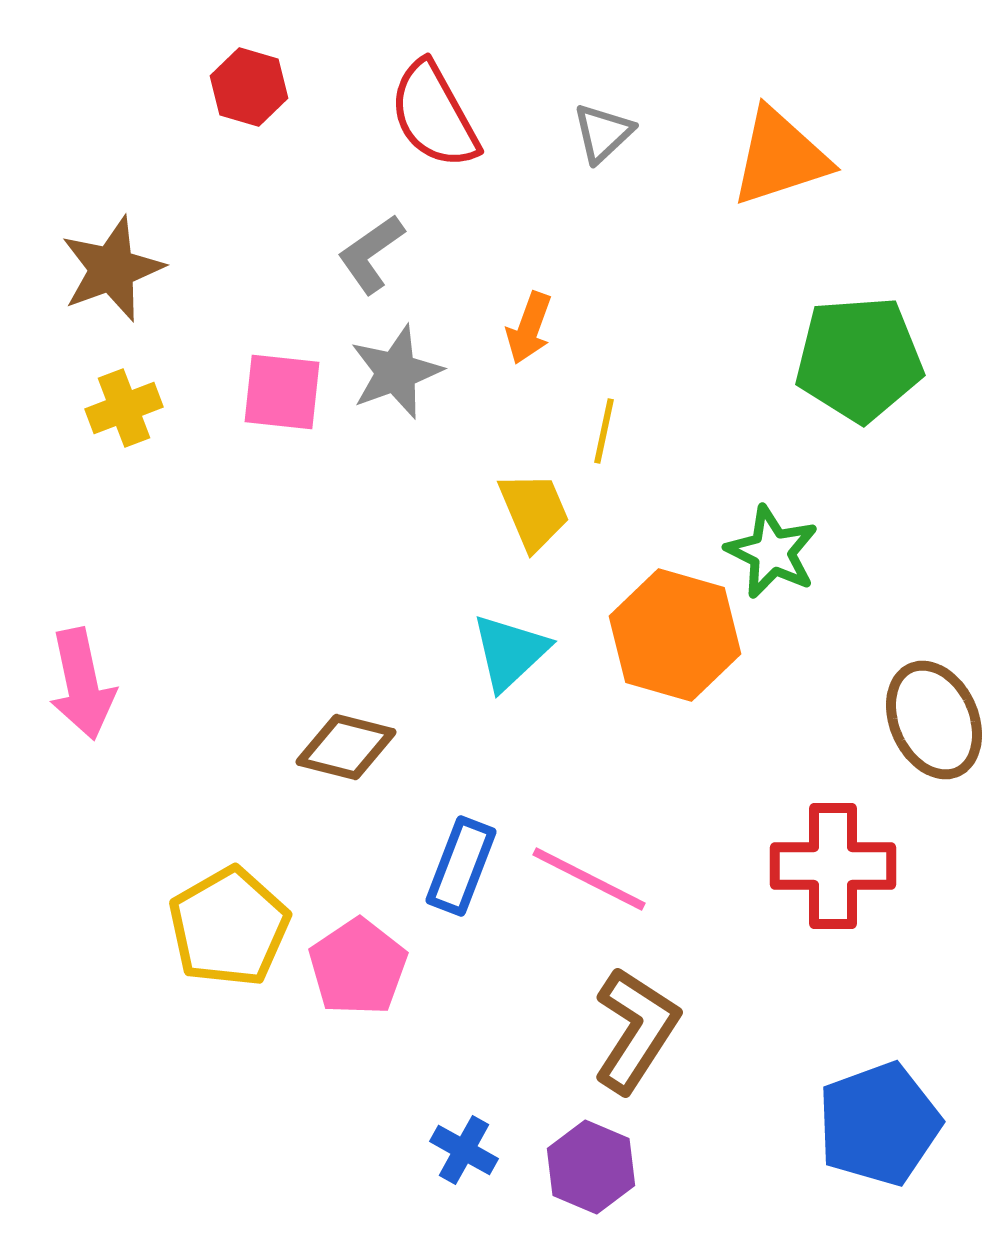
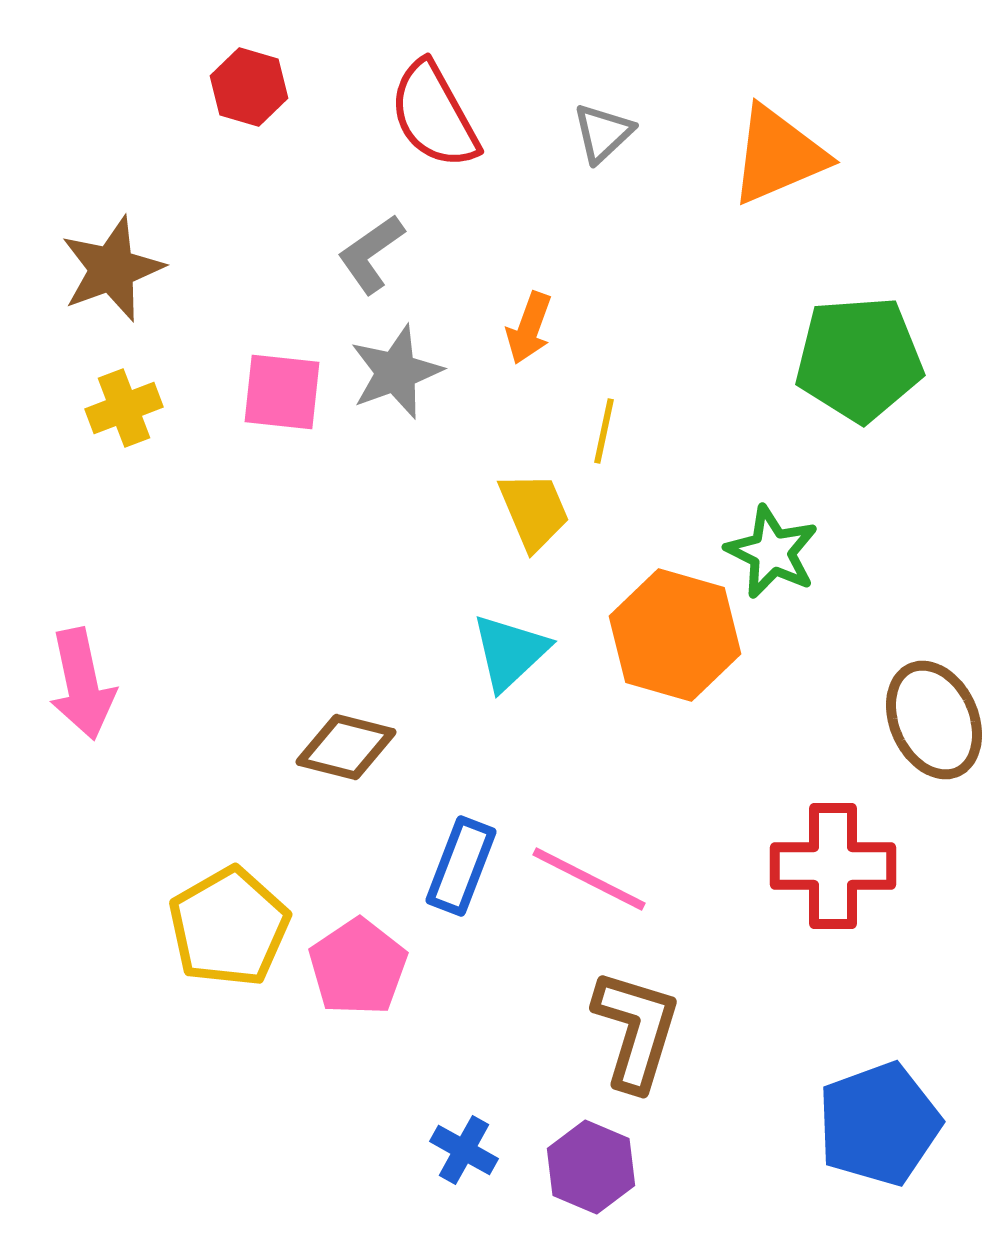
orange triangle: moved 2 px left, 2 px up; rotated 5 degrees counterclockwise
brown L-shape: rotated 16 degrees counterclockwise
